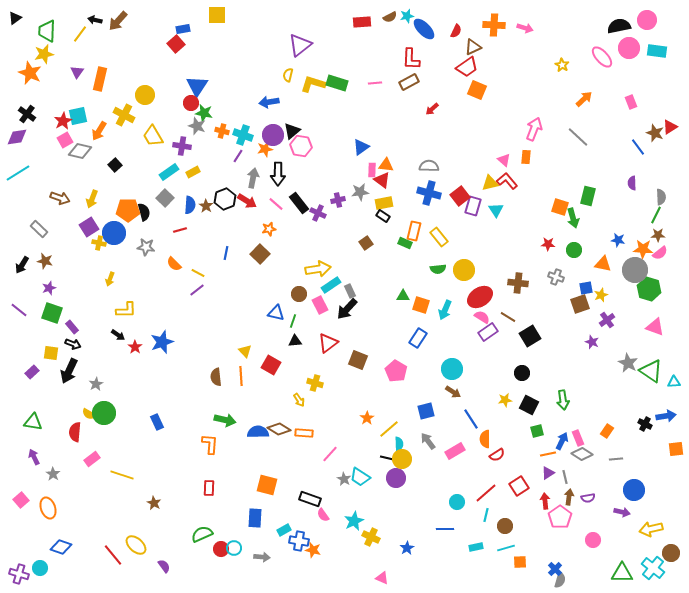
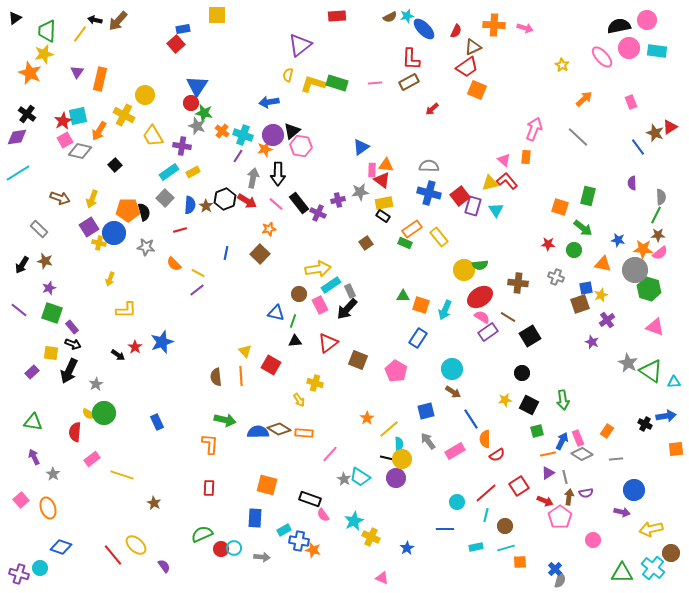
red rectangle at (362, 22): moved 25 px left, 6 px up
orange cross at (222, 131): rotated 24 degrees clockwise
green arrow at (573, 218): moved 10 px right, 10 px down; rotated 36 degrees counterclockwise
orange rectangle at (414, 231): moved 2 px left, 2 px up; rotated 42 degrees clockwise
green semicircle at (438, 269): moved 42 px right, 4 px up
black arrow at (118, 335): moved 20 px down
purple semicircle at (588, 498): moved 2 px left, 5 px up
red arrow at (545, 501): rotated 119 degrees clockwise
